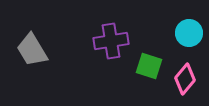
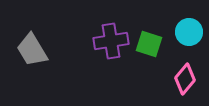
cyan circle: moved 1 px up
green square: moved 22 px up
